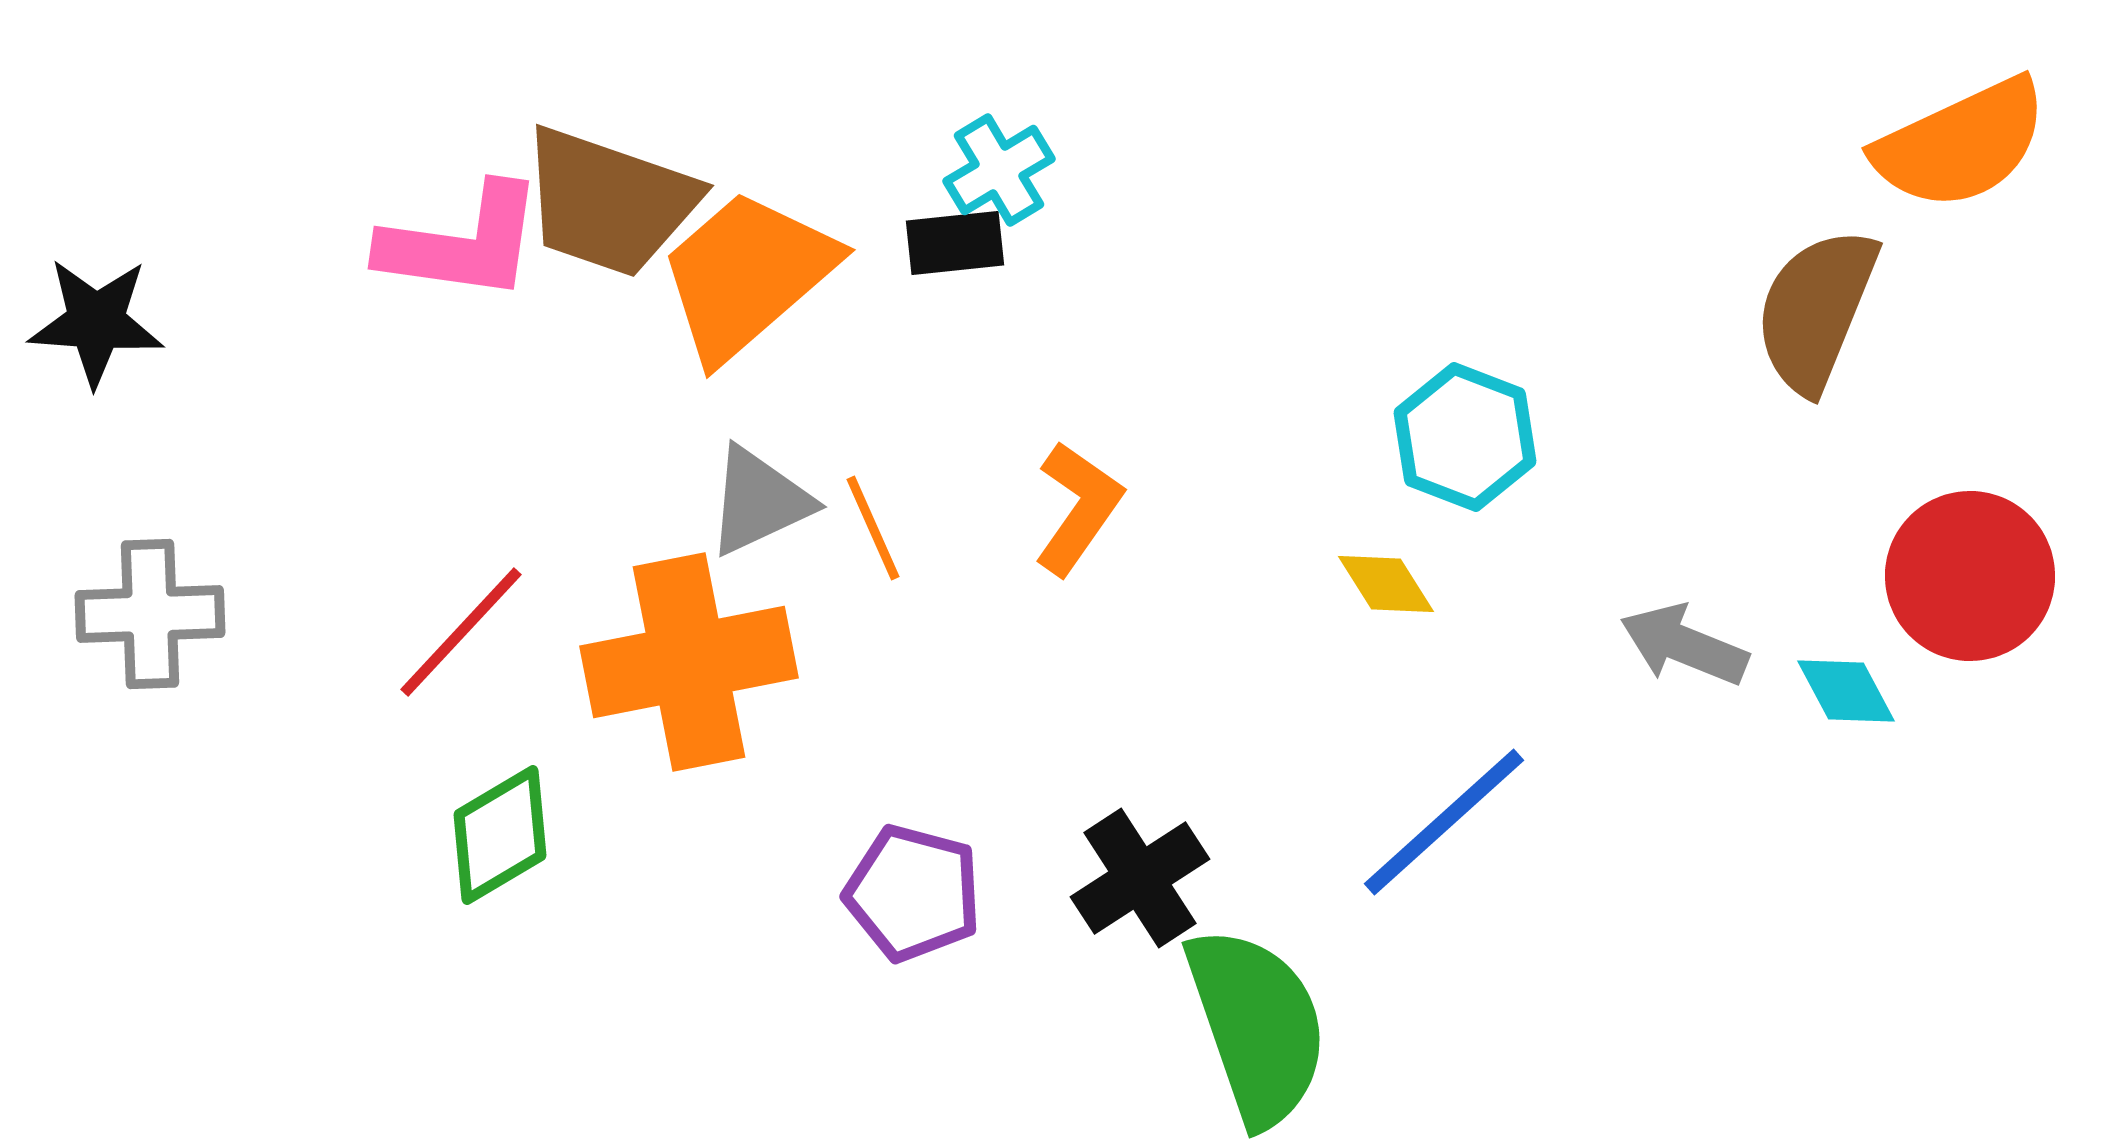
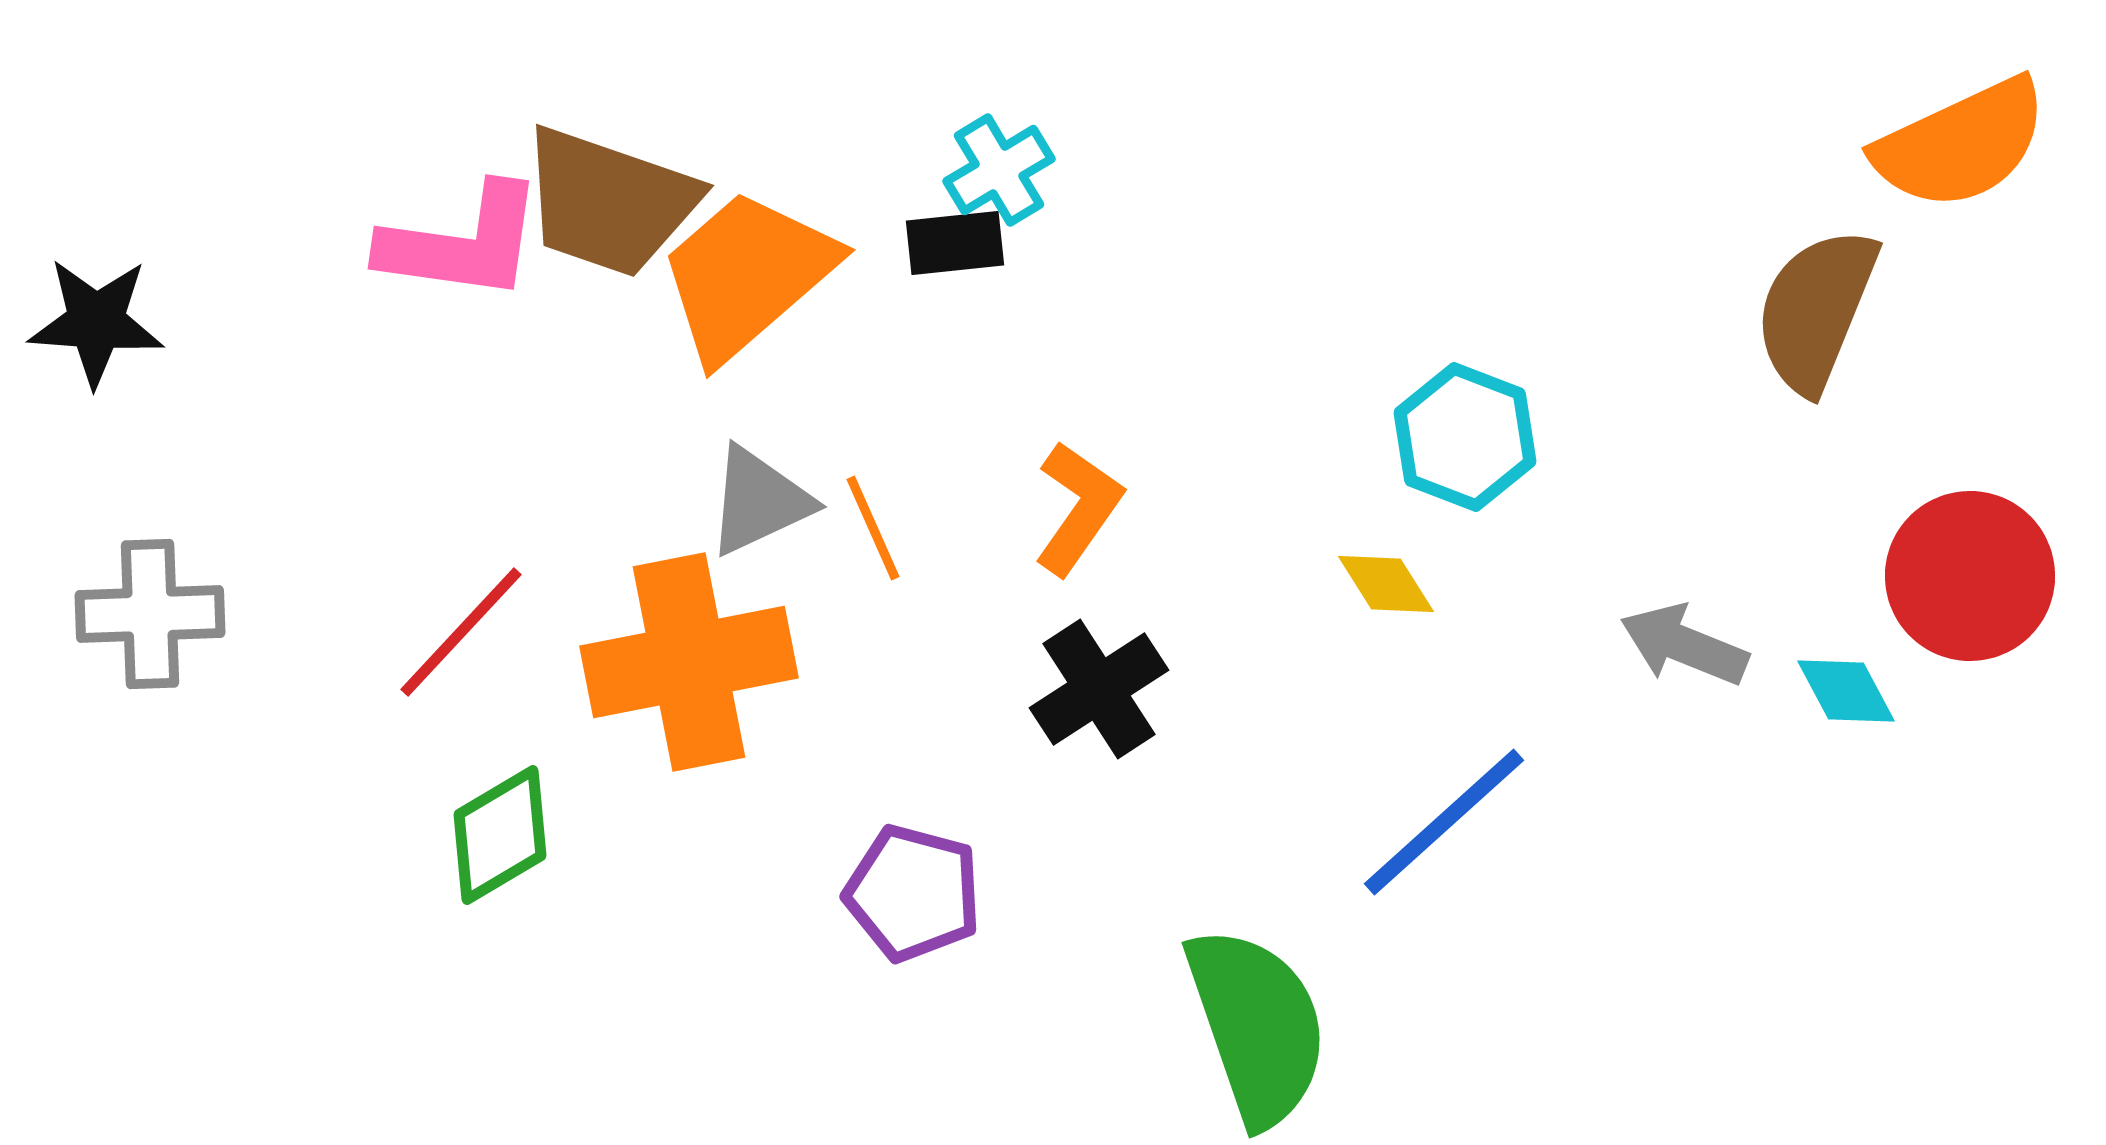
black cross: moved 41 px left, 189 px up
